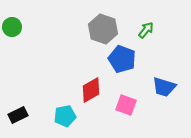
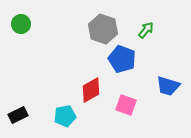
green circle: moved 9 px right, 3 px up
blue trapezoid: moved 4 px right, 1 px up
